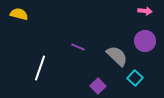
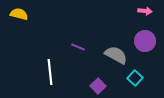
gray semicircle: moved 1 px left, 1 px up; rotated 15 degrees counterclockwise
white line: moved 10 px right, 4 px down; rotated 25 degrees counterclockwise
